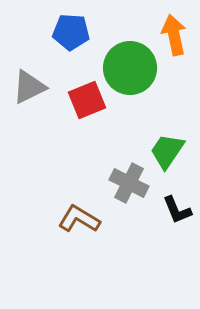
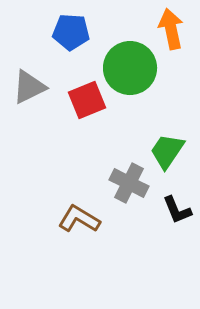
orange arrow: moved 3 px left, 6 px up
